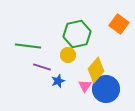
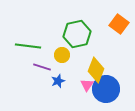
yellow circle: moved 6 px left
yellow diamond: rotated 20 degrees counterclockwise
pink triangle: moved 2 px right, 1 px up
